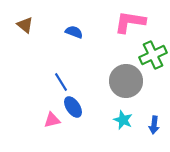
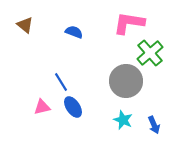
pink L-shape: moved 1 px left, 1 px down
green cross: moved 3 px left, 2 px up; rotated 16 degrees counterclockwise
pink triangle: moved 10 px left, 13 px up
blue arrow: rotated 30 degrees counterclockwise
